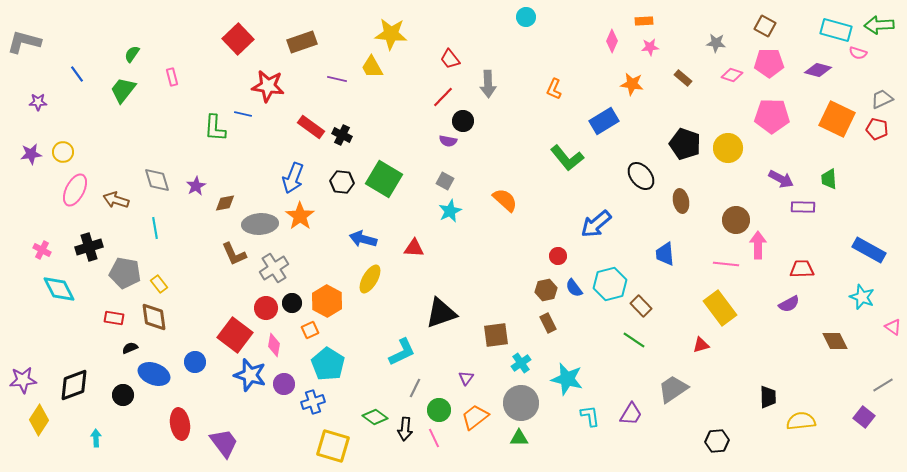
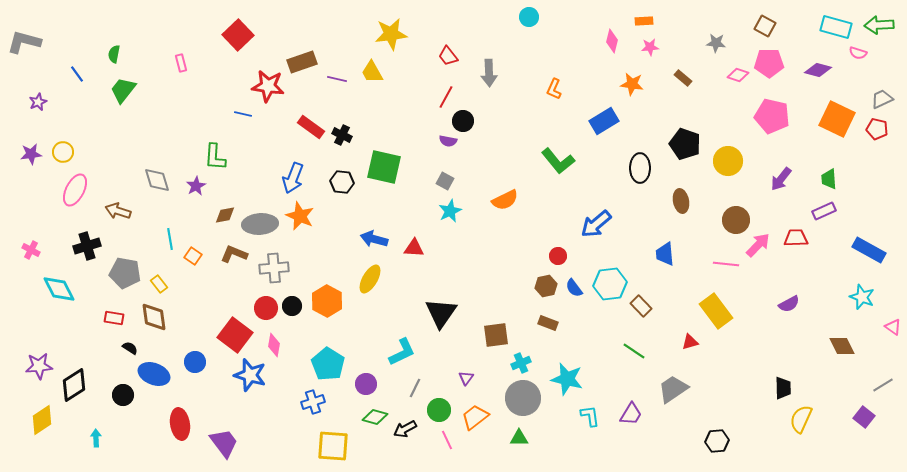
cyan circle at (526, 17): moved 3 px right
cyan rectangle at (836, 30): moved 3 px up
yellow star at (391, 34): rotated 12 degrees counterclockwise
red square at (238, 39): moved 4 px up
pink diamond at (612, 41): rotated 10 degrees counterclockwise
brown rectangle at (302, 42): moved 20 px down
green semicircle at (132, 54): moved 18 px left; rotated 24 degrees counterclockwise
red trapezoid at (450, 59): moved 2 px left, 3 px up
yellow trapezoid at (372, 67): moved 5 px down
pink diamond at (732, 75): moved 6 px right
pink rectangle at (172, 77): moved 9 px right, 14 px up
gray arrow at (488, 84): moved 1 px right, 11 px up
red line at (443, 97): moved 3 px right; rotated 15 degrees counterclockwise
purple star at (38, 102): rotated 24 degrees counterclockwise
pink pentagon at (772, 116): rotated 12 degrees clockwise
green L-shape at (215, 128): moved 29 px down
yellow circle at (728, 148): moved 13 px down
green L-shape at (567, 158): moved 9 px left, 3 px down
black ellipse at (641, 176): moved 1 px left, 8 px up; rotated 40 degrees clockwise
green square at (384, 179): moved 12 px up; rotated 18 degrees counterclockwise
purple arrow at (781, 179): rotated 100 degrees clockwise
brown arrow at (116, 200): moved 2 px right, 11 px down
orange semicircle at (505, 200): rotated 112 degrees clockwise
brown diamond at (225, 203): moved 12 px down
purple rectangle at (803, 207): moved 21 px right, 4 px down; rotated 25 degrees counterclockwise
orange star at (300, 216): rotated 12 degrees counterclockwise
cyan line at (155, 228): moved 15 px right, 11 px down
blue arrow at (363, 239): moved 11 px right
pink arrow at (758, 245): rotated 44 degrees clockwise
black cross at (89, 247): moved 2 px left, 1 px up
pink cross at (42, 250): moved 11 px left
brown L-shape at (234, 254): rotated 136 degrees clockwise
gray cross at (274, 268): rotated 28 degrees clockwise
red trapezoid at (802, 269): moved 6 px left, 31 px up
cyan hexagon at (610, 284): rotated 8 degrees clockwise
brown hexagon at (546, 290): moved 4 px up
black circle at (292, 303): moved 3 px down
yellow rectangle at (720, 308): moved 4 px left, 3 px down
black triangle at (441, 313): rotated 36 degrees counterclockwise
brown rectangle at (548, 323): rotated 42 degrees counterclockwise
orange square at (310, 330): moved 117 px left, 74 px up; rotated 30 degrees counterclockwise
green line at (634, 340): moved 11 px down
brown diamond at (835, 341): moved 7 px right, 5 px down
red triangle at (701, 345): moved 11 px left, 3 px up
black semicircle at (130, 348): rotated 56 degrees clockwise
cyan cross at (521, 363): rotated 12 degrees clockwise
purple star at (23, 380): moved 16 px right, 14 px up
purple circle at (284, 384): moved 82 px right
black diamond at (74, 385): rotated 12 degrees counterclockwise
black trapezoid at (768, 397): moved 15 px right, 9 px up
gray circle at (521, 403): moved 2 px right, 5 px up
green diamond at (375, 417): rotated 20 degrees counterclockwise
yellow diamond at (39, 420): moved 3 px right; rotated 24 degrees clockwise
yellow semicircle at (801, 421): moved 2 px up; rotated 60 degrees counterclockwise
black arrow at (405, 429): rotated 55 degrees clockwise
pink line at (434, 438): moved 13 px right, 2 px down
yellow square at (333, 446): rotated 12 degrees counterclockwise
